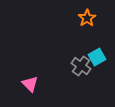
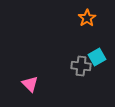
gray cross: rotated 30 degrees counterclockwise
